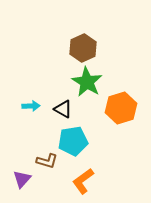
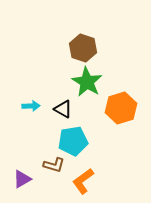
brown hexagon: rotated 16 degrees counterclockwise
brown L-shape: moved 7 px right, 4 px down
purple triangle: rotated 18 degrees clockwise
